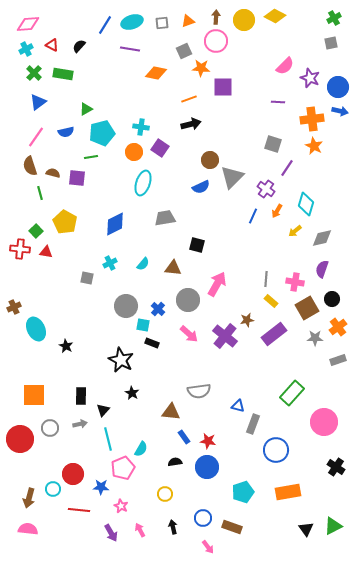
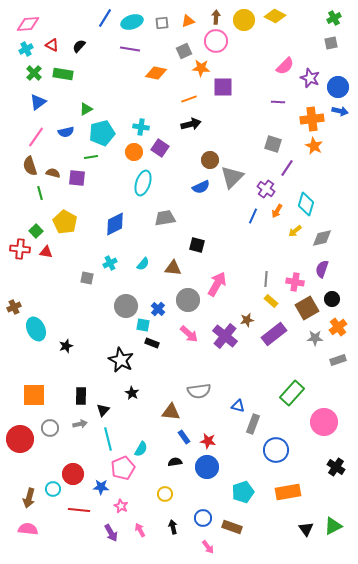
blue line at (105, 25): moved 7 px up
black star at (66, 346): rotated 24 degrees clockwise
